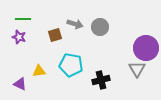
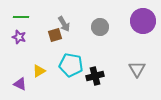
green line: moved 2 px left, 2 px up
gray arrow: moved 11 px left; rotated 42 degrees clockwise
purple circle: moved 3 px left, 27 px up
yellow triangle: rotated 24 degrees counterclockwise
black cross: moved 6 px left, 4 px up
